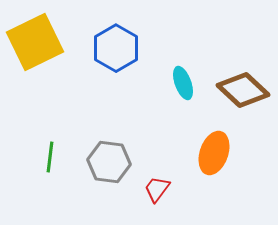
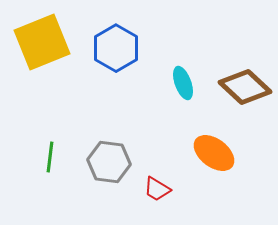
yellow square: moved 7 px right; rotated 4 degrees clockwise
brown diamond: moved 2 px right, 3 px up
orange ellipse: rotated 72 degrees counterclockwise
red trapezoid: rotated 96 degrees counterclockwise
